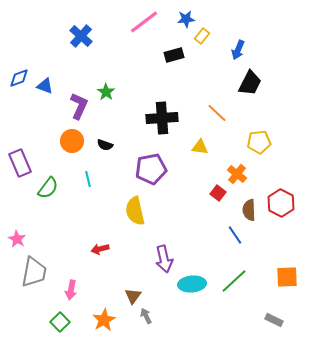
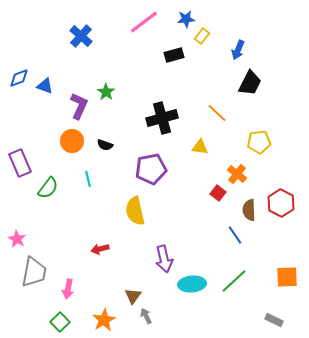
black cross: rotated 12 degrees counterclockwise
pink arrow: moved 3 px left, 1 px up
